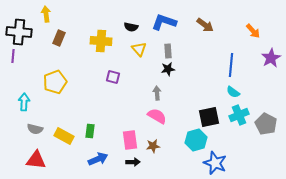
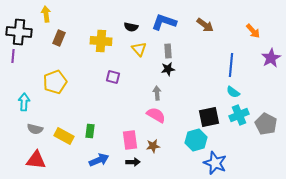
pink semicircle: moved 1 px left, 1 px up
blue arrow: moved 1 px right, 1 px down
